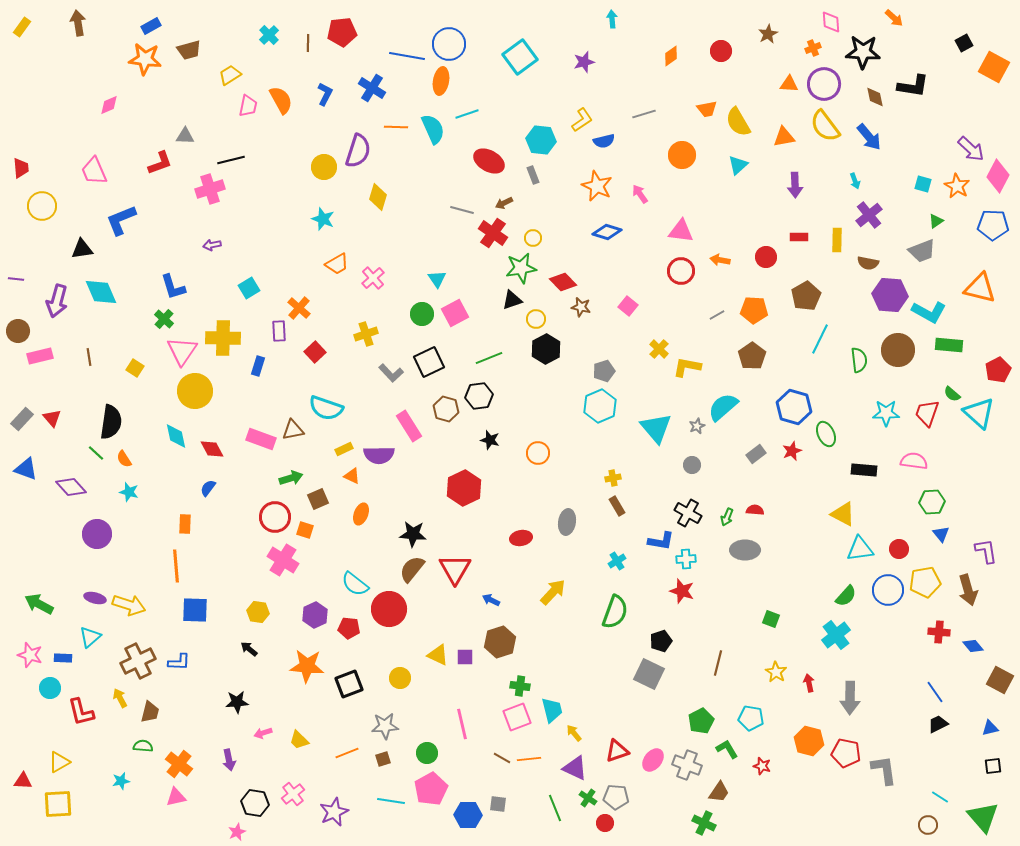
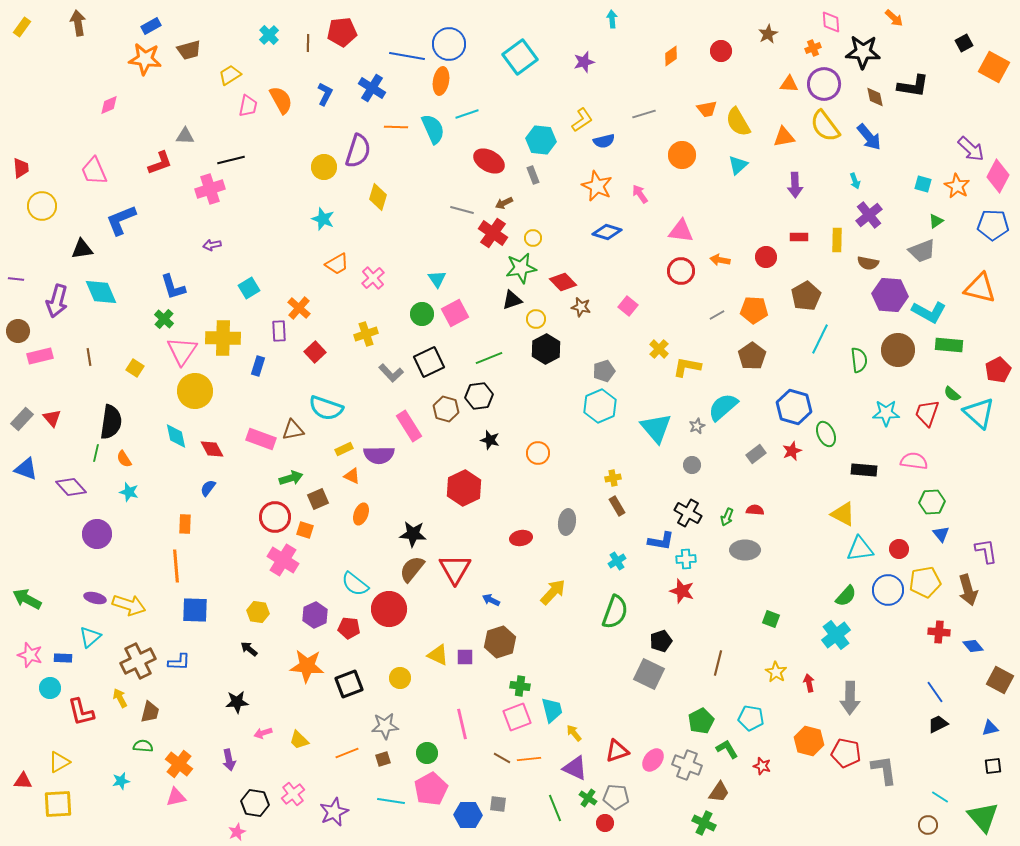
green line at (96, 453): rotated 60 degrees clockwise
green arrow at (39, 604): moved 12 px left, 5 px up
